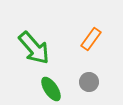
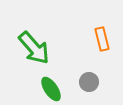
orange rectangle: moved 11 px right; rotated 50 degrees counterclockwise
